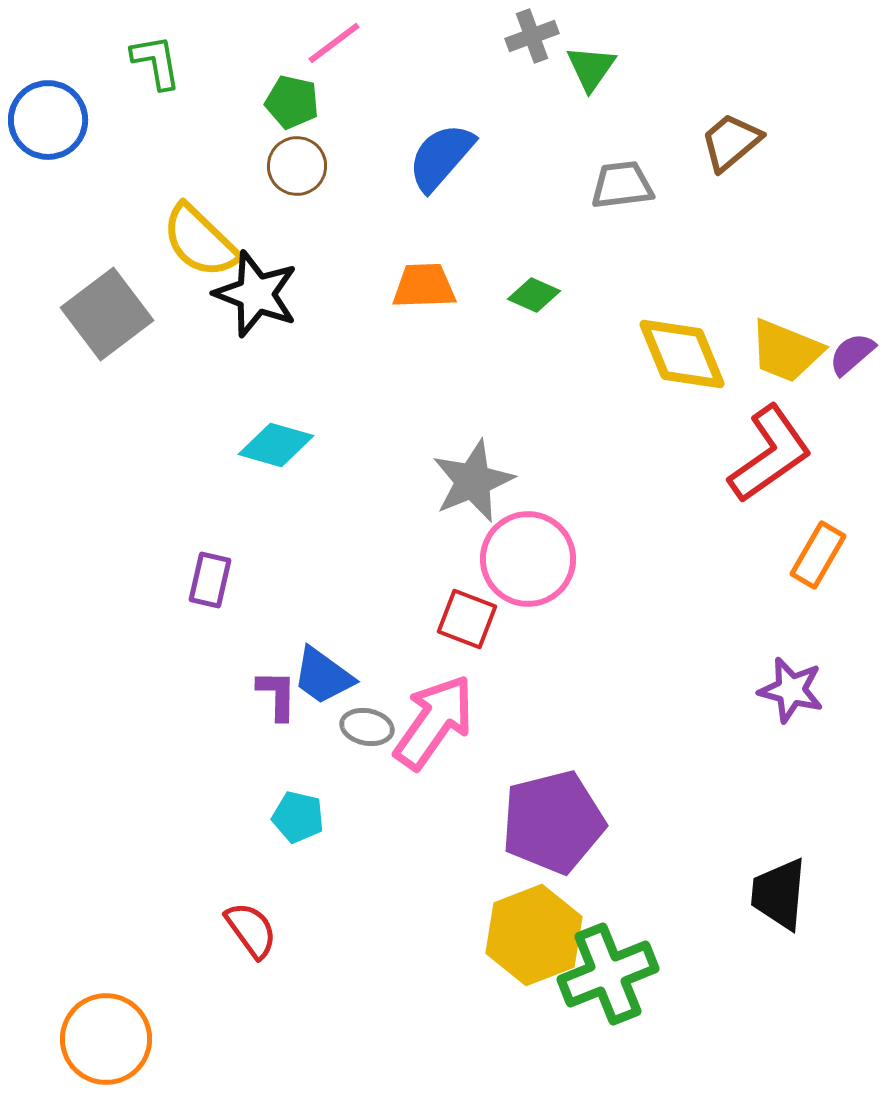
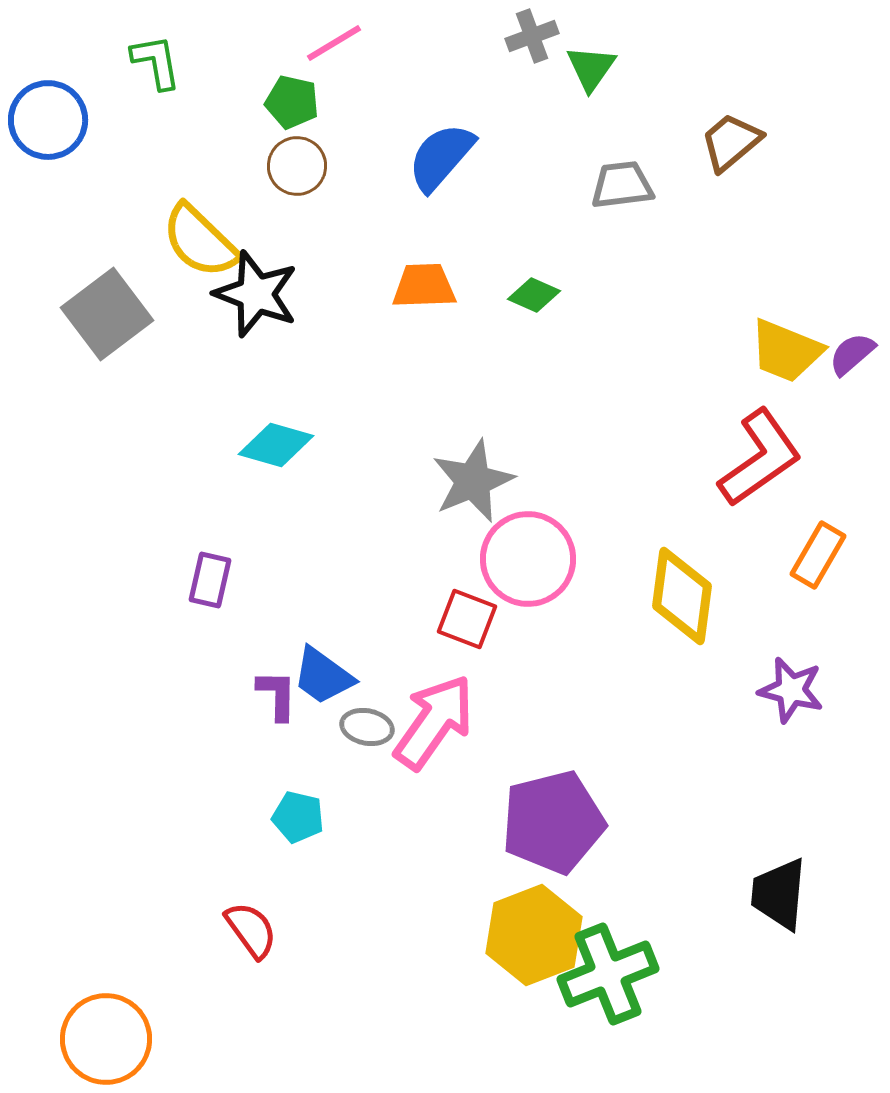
pink line: rotated 6 degrees clockwise
yellow diamond: moved 242 px down; rotated 30 degrees clockwise
red L-shape: moved 10 px left, 4 px down
